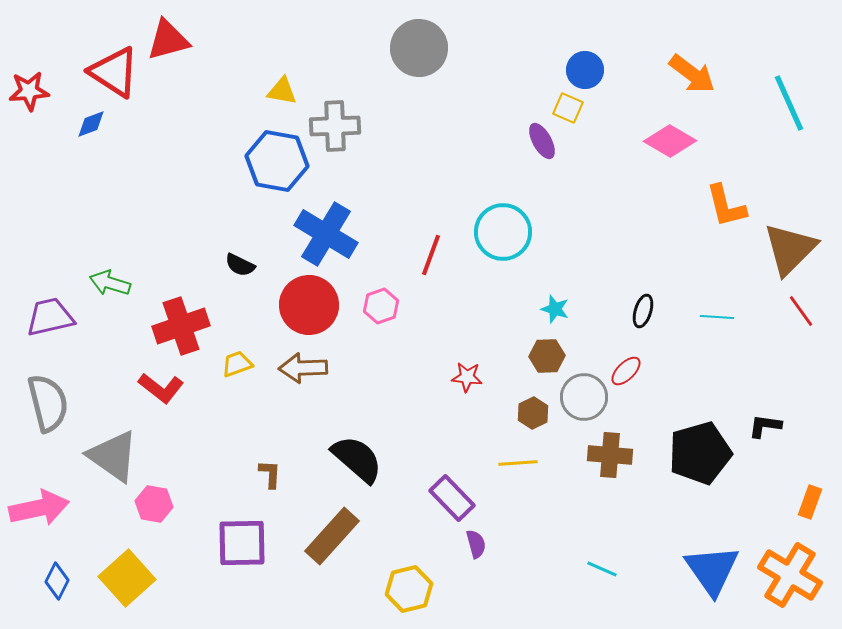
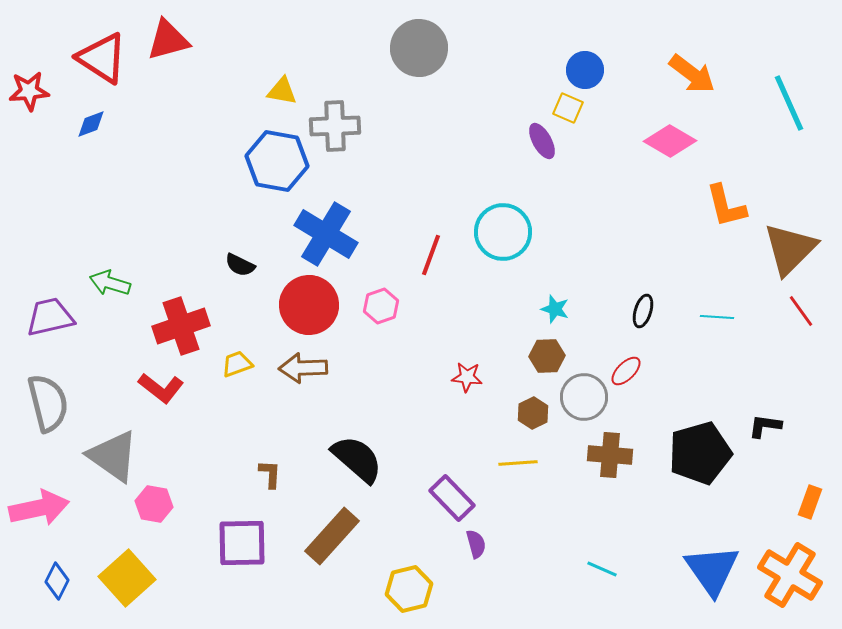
red triangle at (114, 72): moved 12 px left, 14 px up
